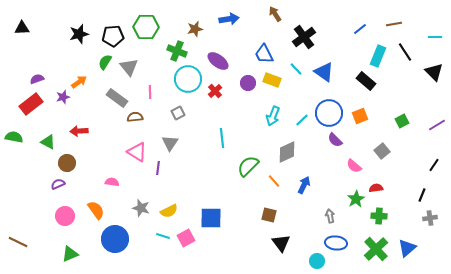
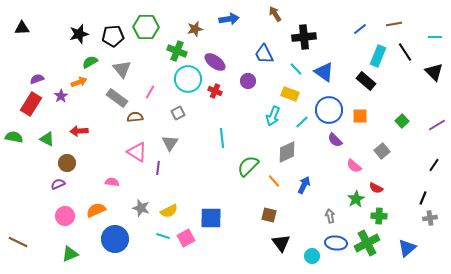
black cross at (304, 37): rotated 30 degrees clockwise
purple ellipse at (218, 61): moved 3 px left, 1 px down
green semicircle at (105, 62): moved 15 px left; rotated 28 degrees clockwise
gray triangle at (129, 67): moved 7 px left, 2 px down
yellow rectangle at (272, 80): moved 18 px right, 14 px down
orange arrow at (79, 82): rotated 14 degrees clockwise
purple circle at (248, 83): moved 2 px up
red cross at (215, 91): rotated 24 degrees counterclockwise
pink line at (150, 92): rotated 32 degrees clockwise
purple star at (63, 97): moved 2 px left, 1 px up; rotated 16 degrees counterclockwise
red rectangle at (31, 104): rotated 20 degrees counterclockwise
blue circle at (329, 113): moved 3 px up
orange square at (360, 116): rotated 21 degrees clockwise
cyan line at (302, 120): moved 2 px down
green square at (402, 121): rotated 16 degrees counterclockwise
green triangle at (48, 142): moved 1 px left, 3 px up
red semicircle at (376, 188): rotated 144 degrees counterclockwise
black line at (422, 195): moved 1 px right, 3 px down
orange semicircle at (96, 210): rotated 78 degrees counterclockwise
green cross at (376, 249): moved 9 px left, 6 px up; rotated 15 degrees clockwise
cyan circle at (317, 261): moved 5 px left, 5 px up
